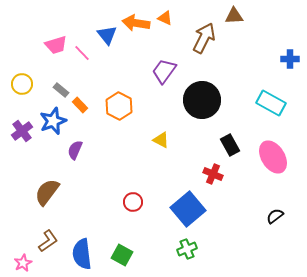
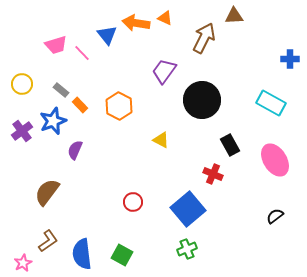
pink ellipse: moved 2 px right, 3 px down
